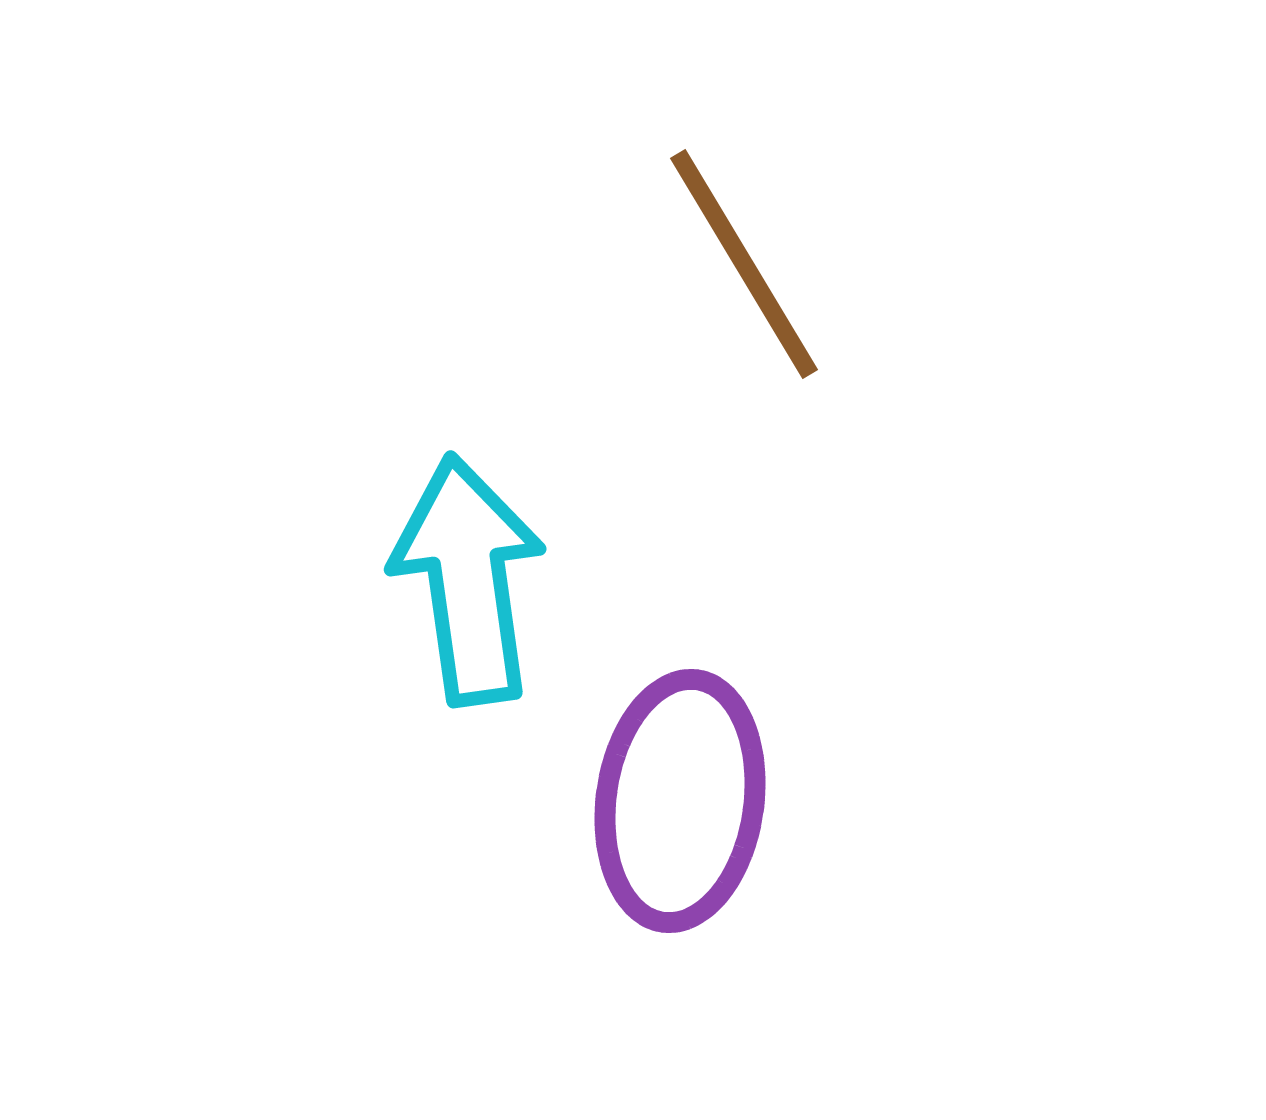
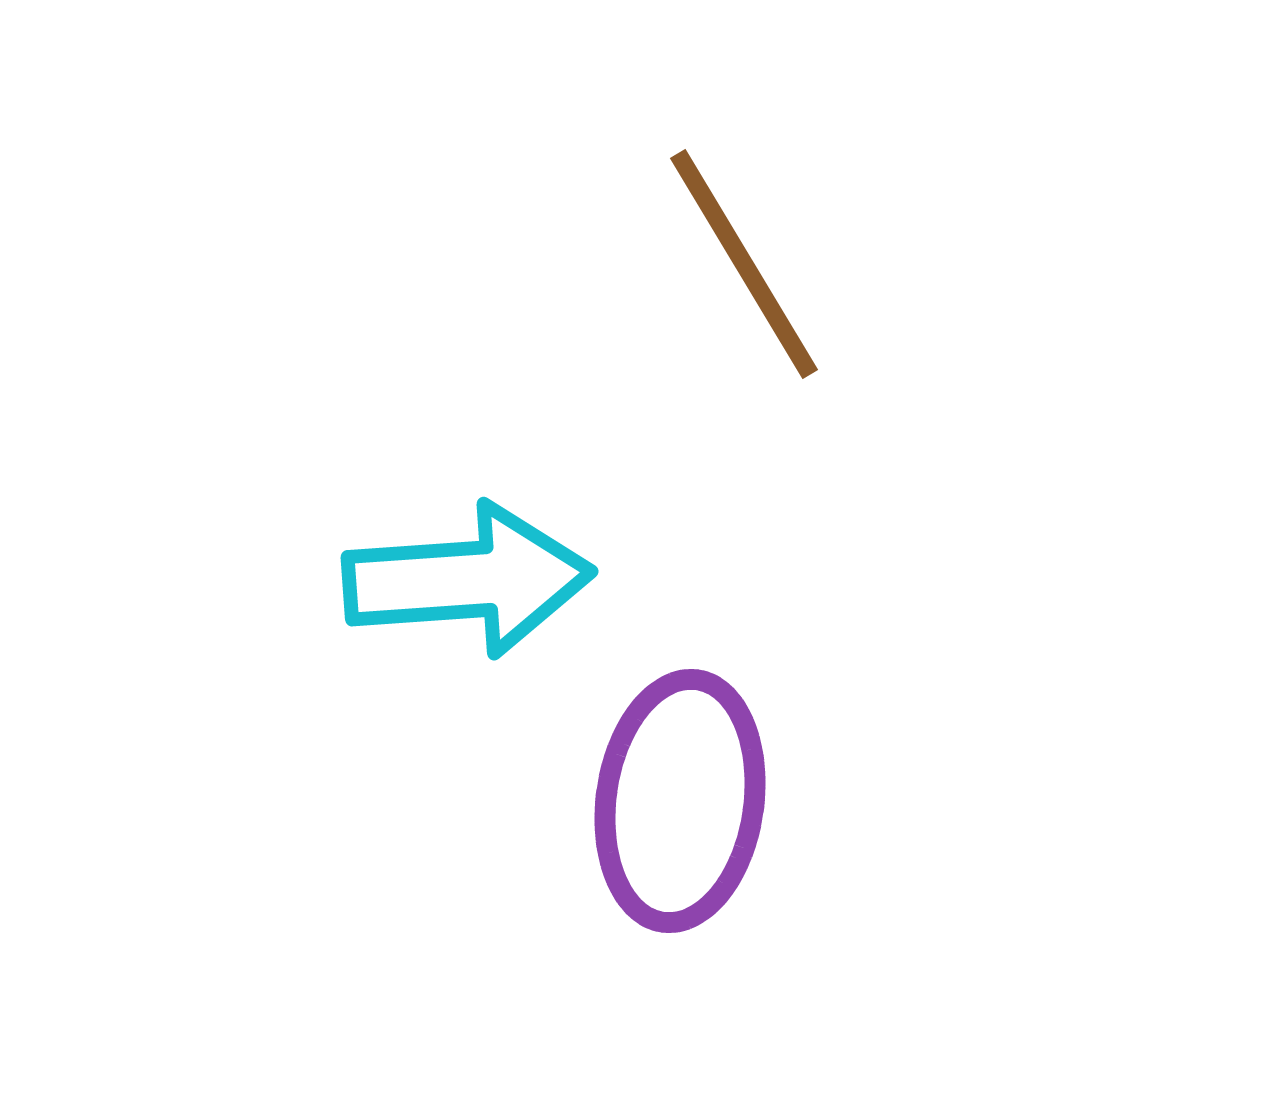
cyan arrow: rotated 94 degrees clockwise
